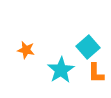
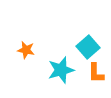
cyan star: rotated 16 degrees clockwise
